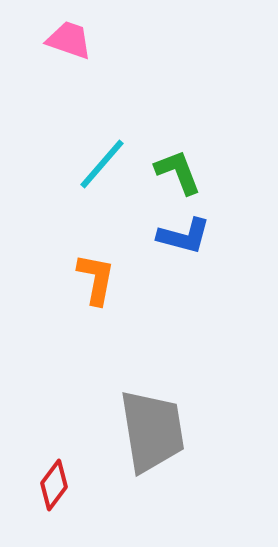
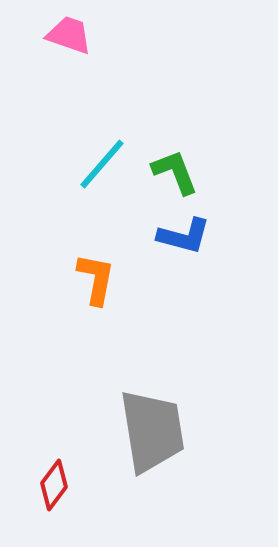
pink trapezoid: moved 5 px up
green L-shape: moved 3 px left
